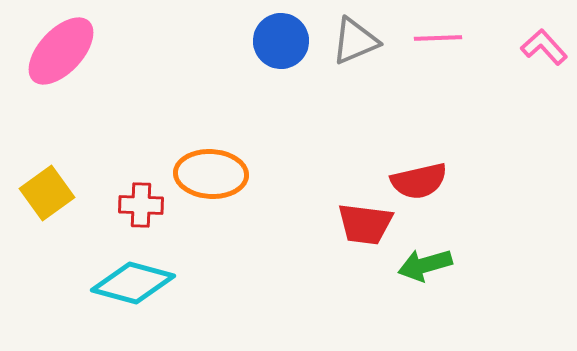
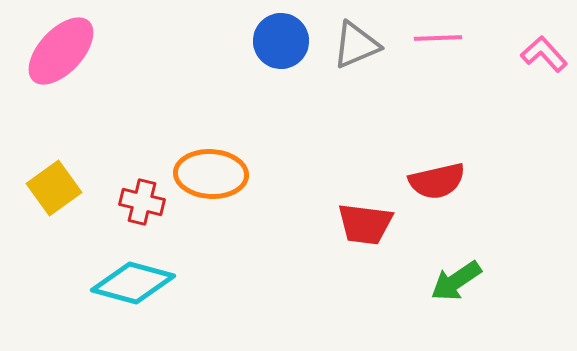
gray triangle: moved 1 px right, 4 px down
pink L-shape: moved 7 px down
red semicircle: moved 18 px right
yellow square: moved 7 px right, 5 px up
red cross: moved 1 px right, 3 px up; rotated 12 degrees clockwise
green arrow: moved 31 px right, 16 px down; rotated 18 degrees counterclockwise
